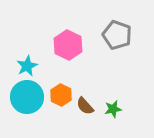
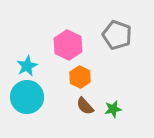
orange hexagon: moved 19 px right, 18 px up
